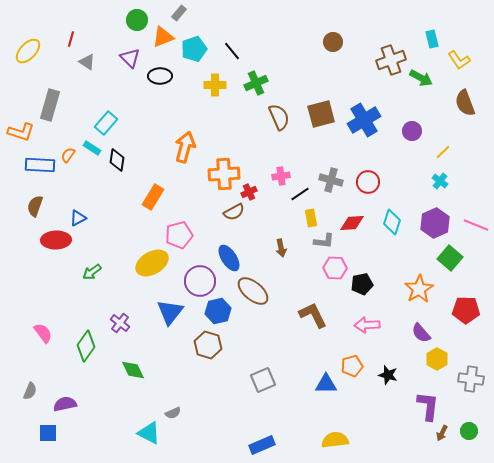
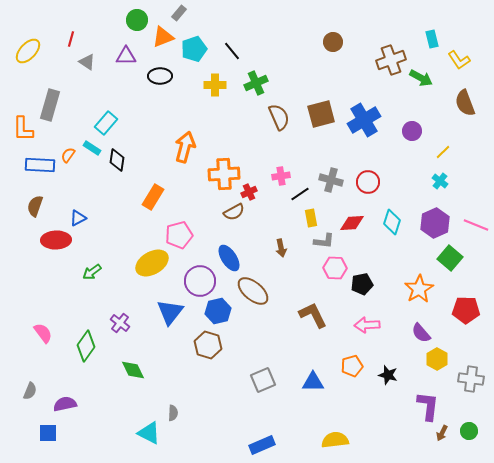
purple triangle at (130, 58): moved 4 px left, 2 px up; rotated 45 degrees counterclockwise
orange L-shape at (21, 132): moved 2 px right, 3 px up; rotated 72 degrees clockwise
blue triangle at (326, 384): moved 13 px left, 2 px up
gray semicircle at (173, 413): rotated 63 degrees counterclockwise
